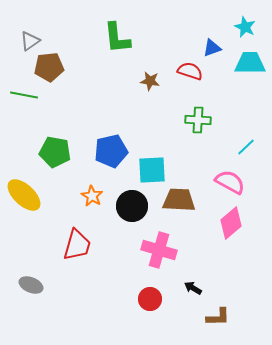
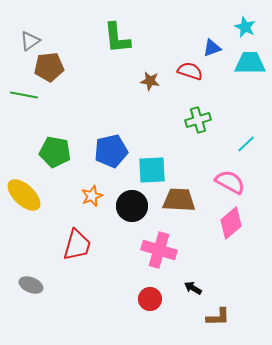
green cross: rotated 20 degrees counterclockwise
cyan line: moved 3 px up
orange star: rotated 20 degrees clockwise
